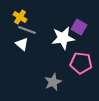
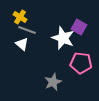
white star: rotated 30 degrees clockwise
